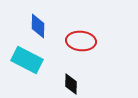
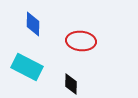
blue diamond: moved 5 px left, 2 px up
cyan rectangle: moved 7 px down
